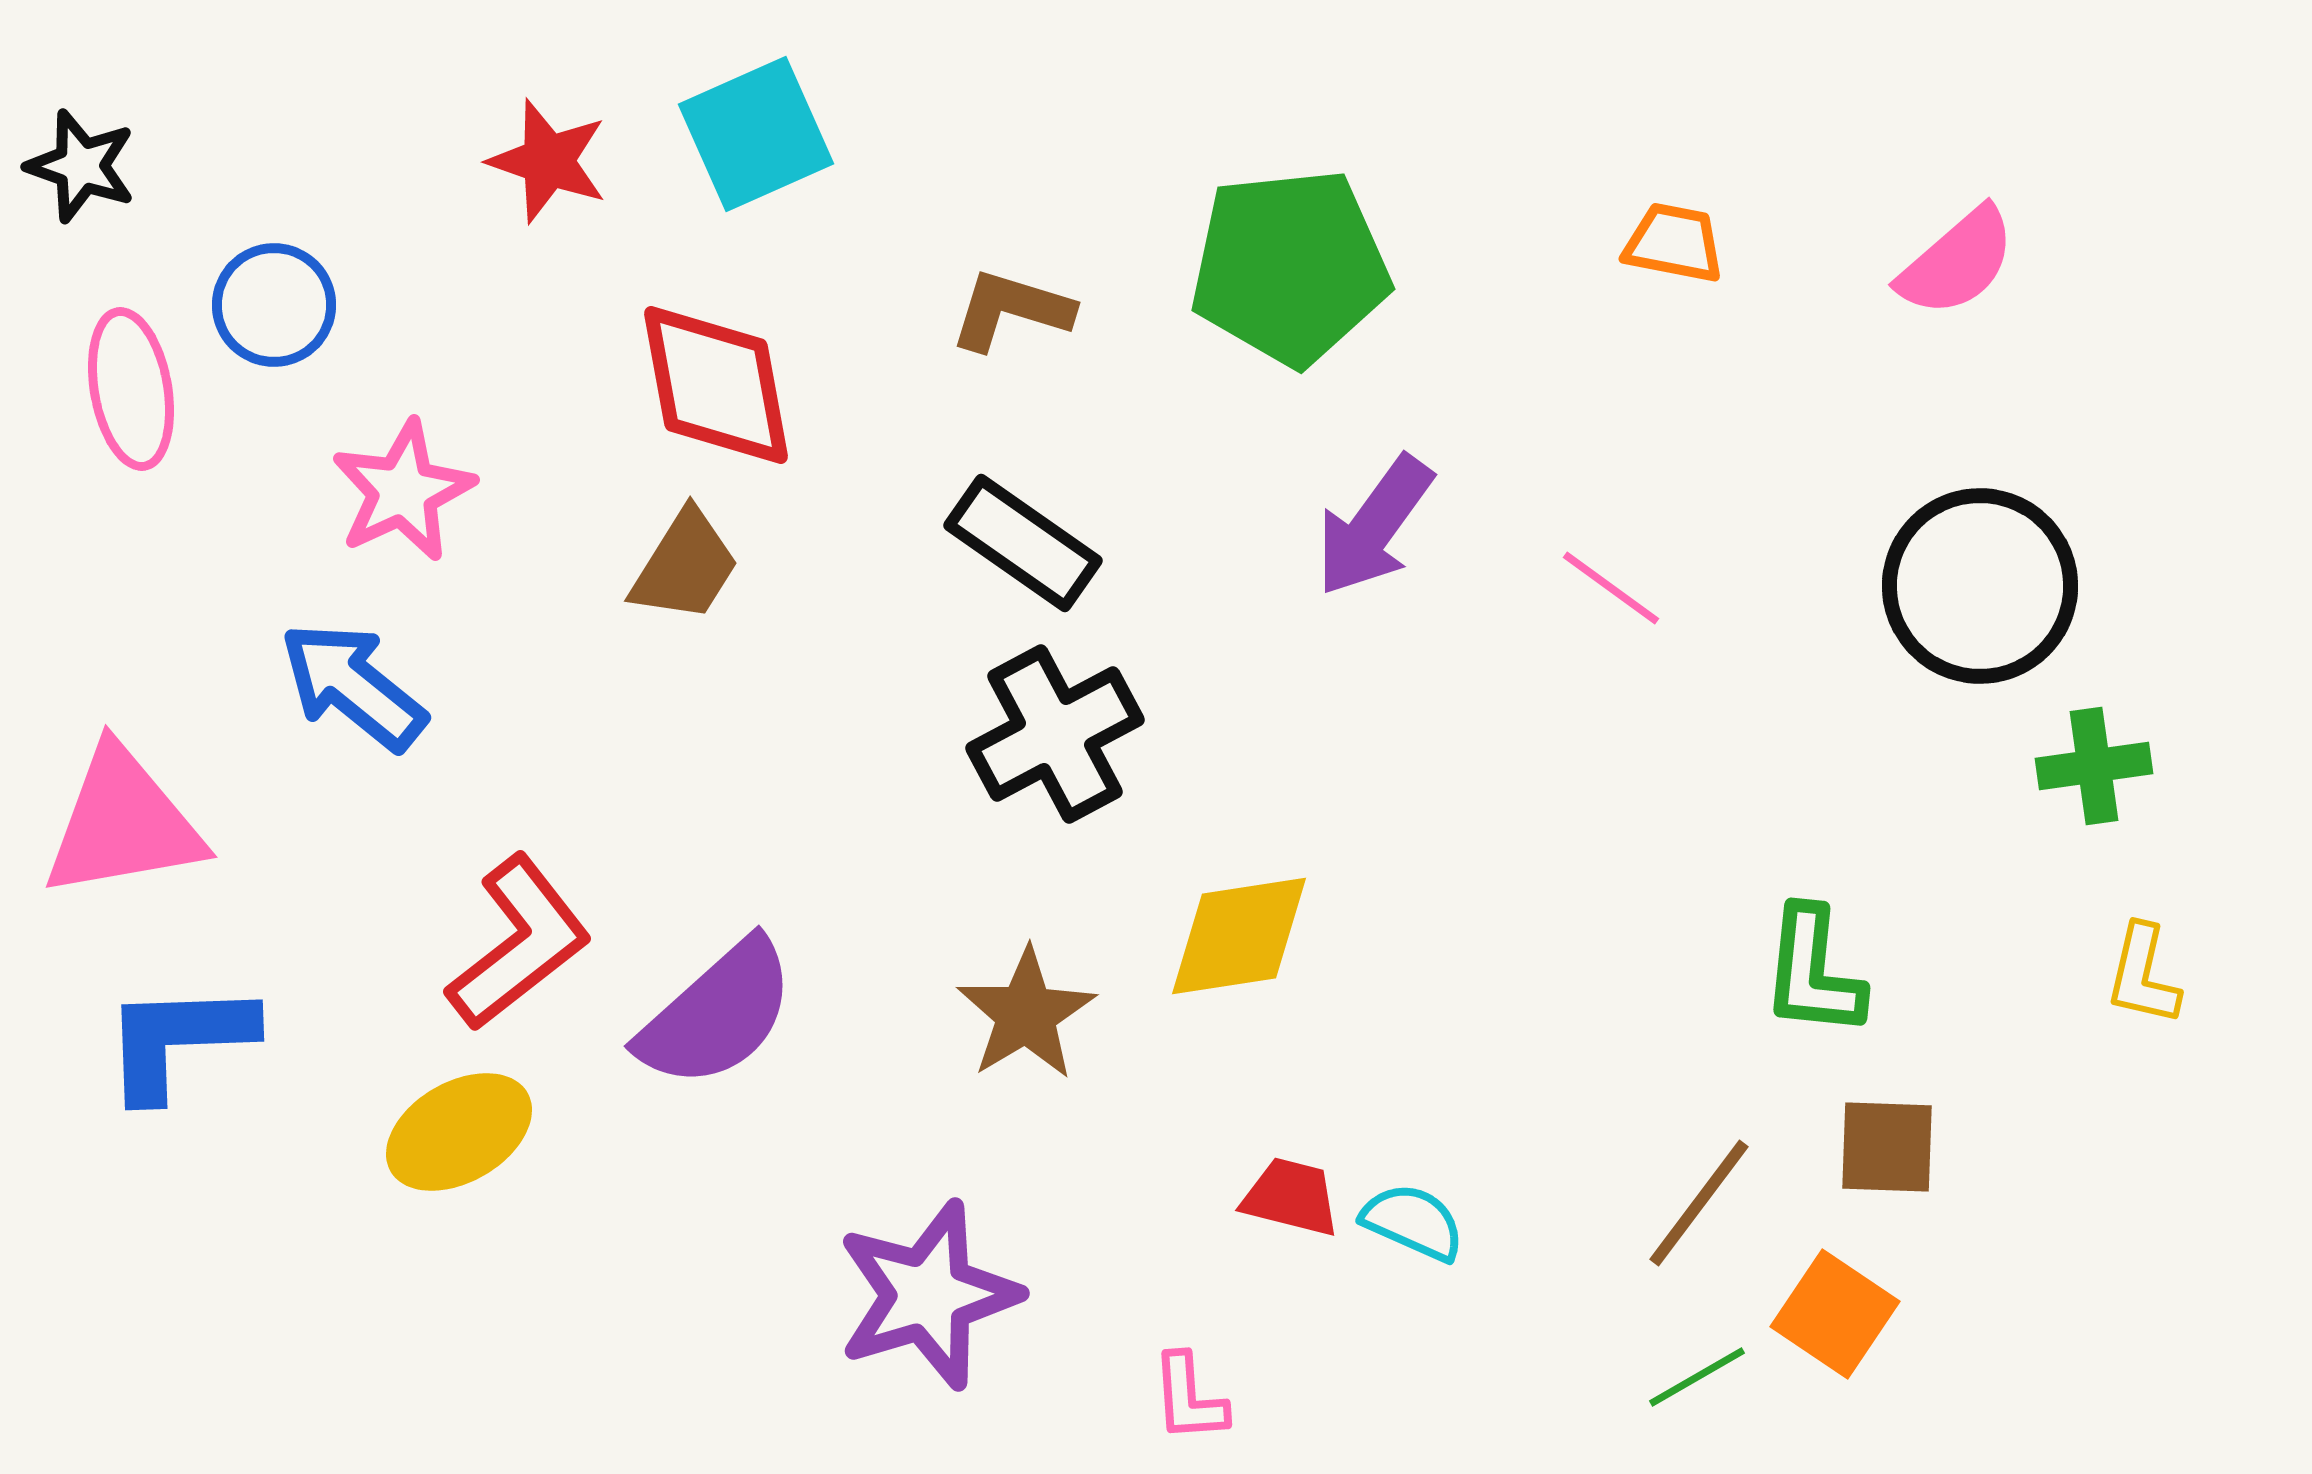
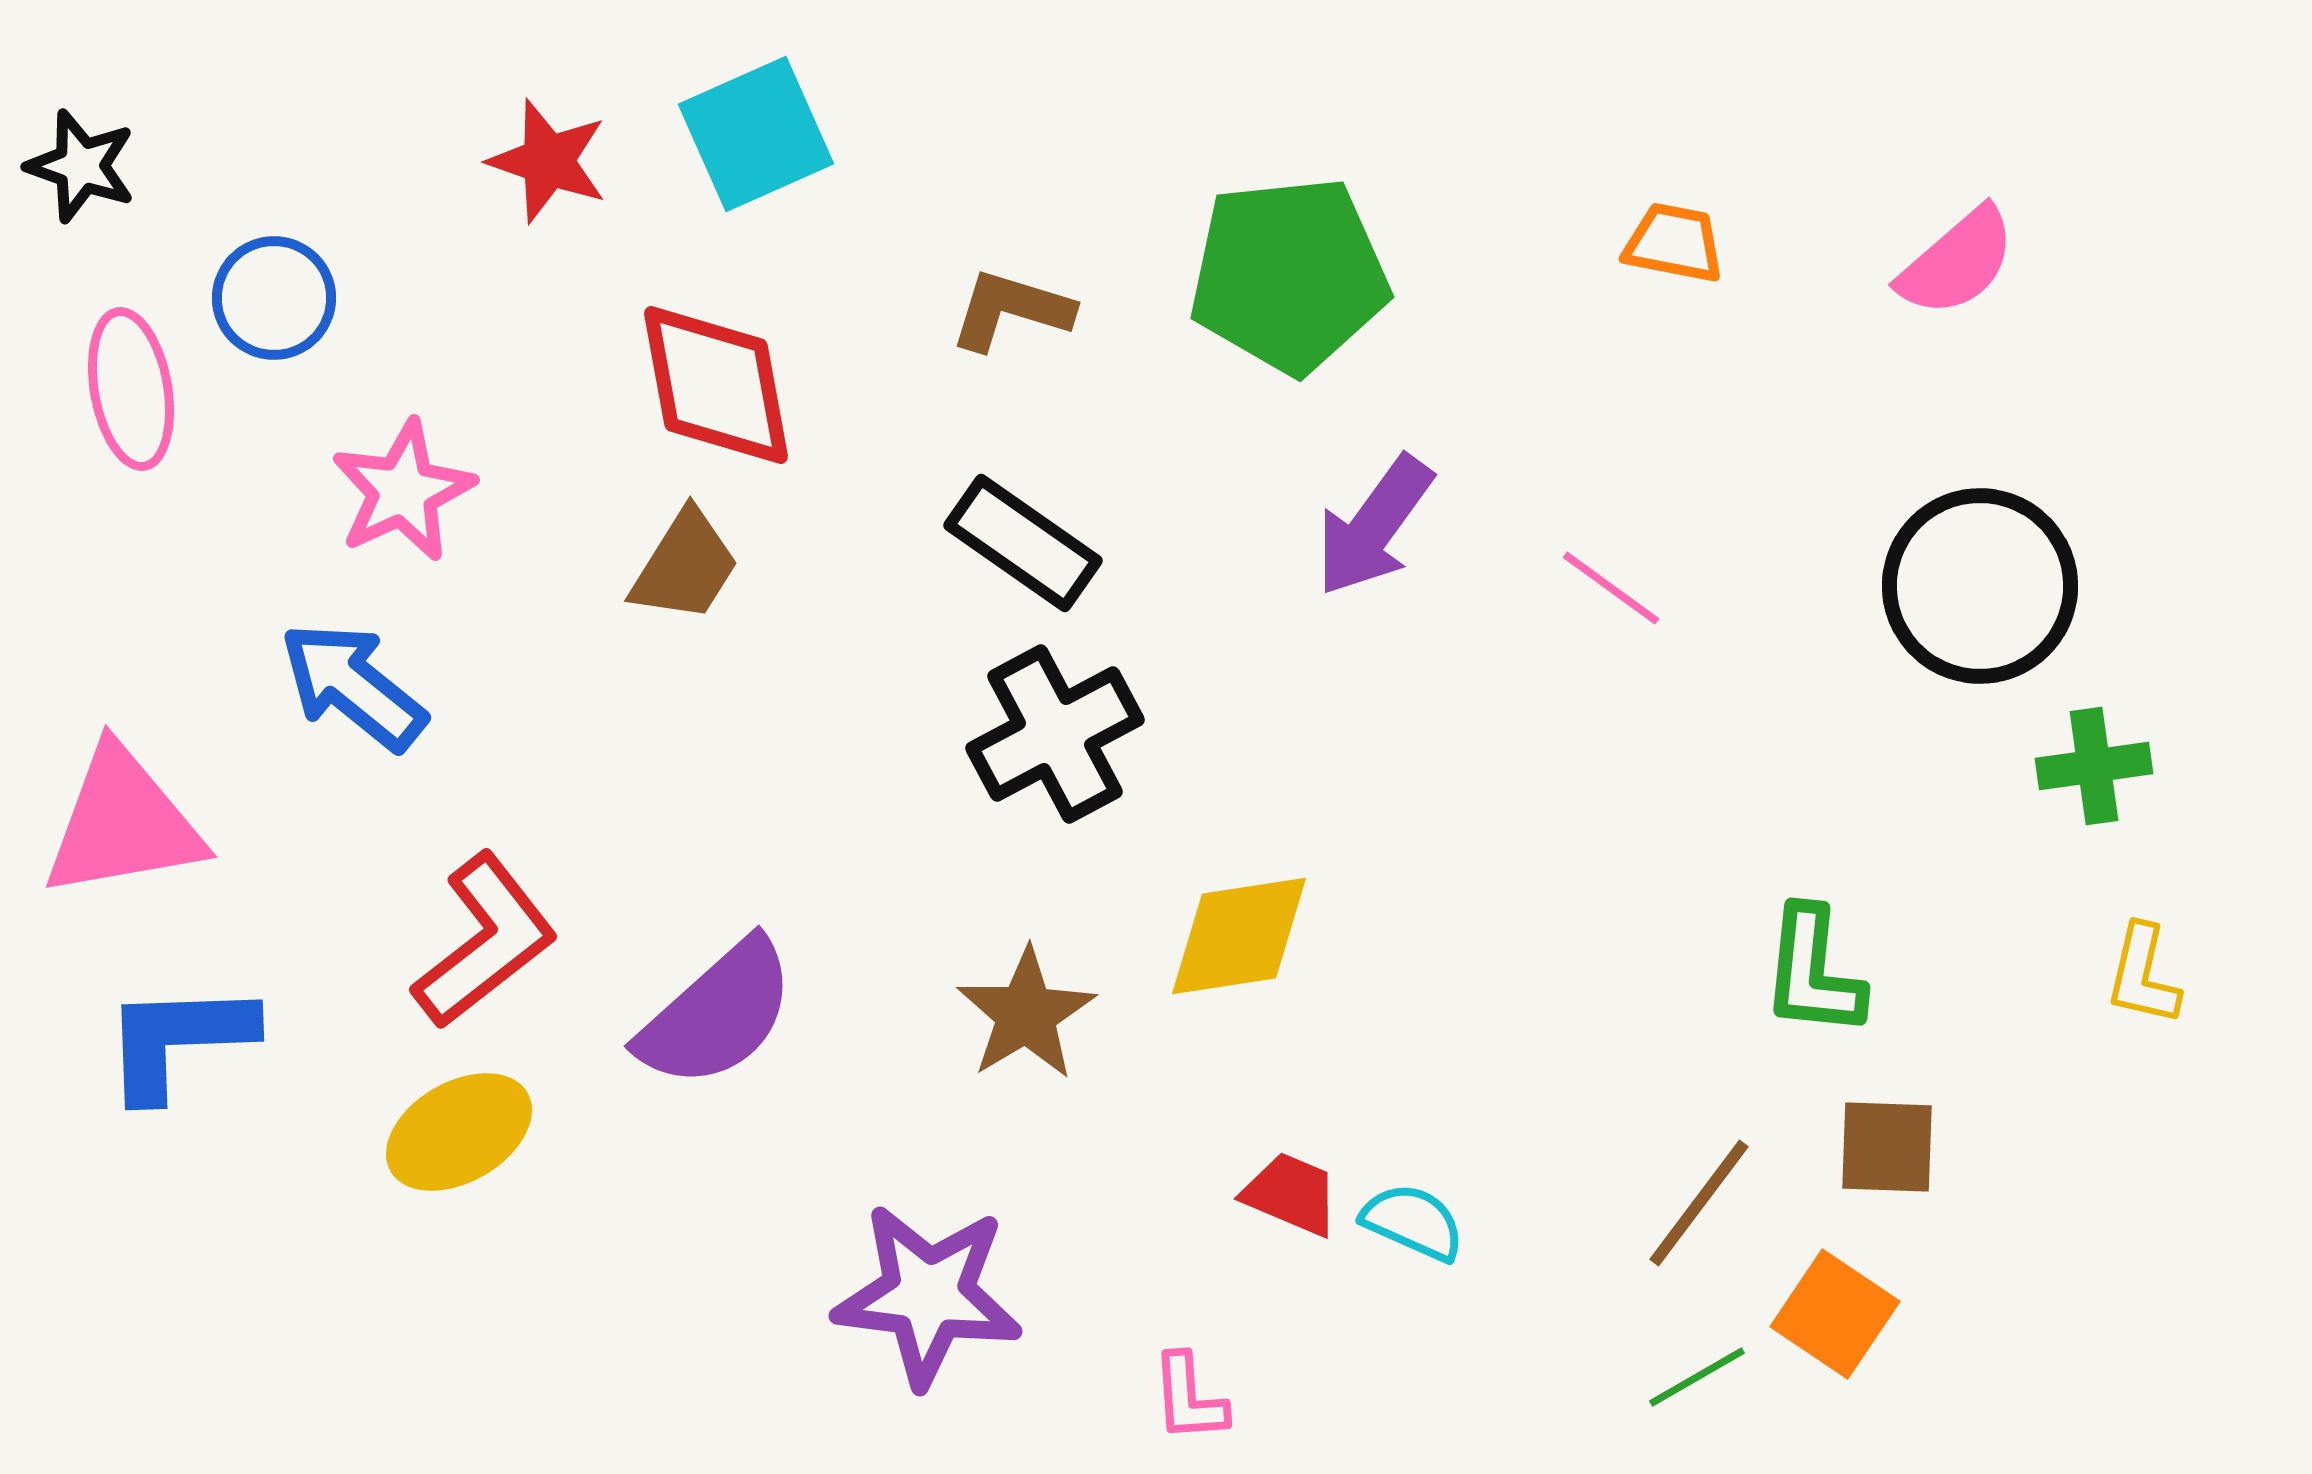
green pentagon: moved 1 px left, 8 px down
blue circle: moved 7 px up
red L-shape: moved 34 px left, 2 px up
red trapezoid: moved 3 px up; rotated 9 degrees clockwise
purple star: rotated 24 degrees clockwise
